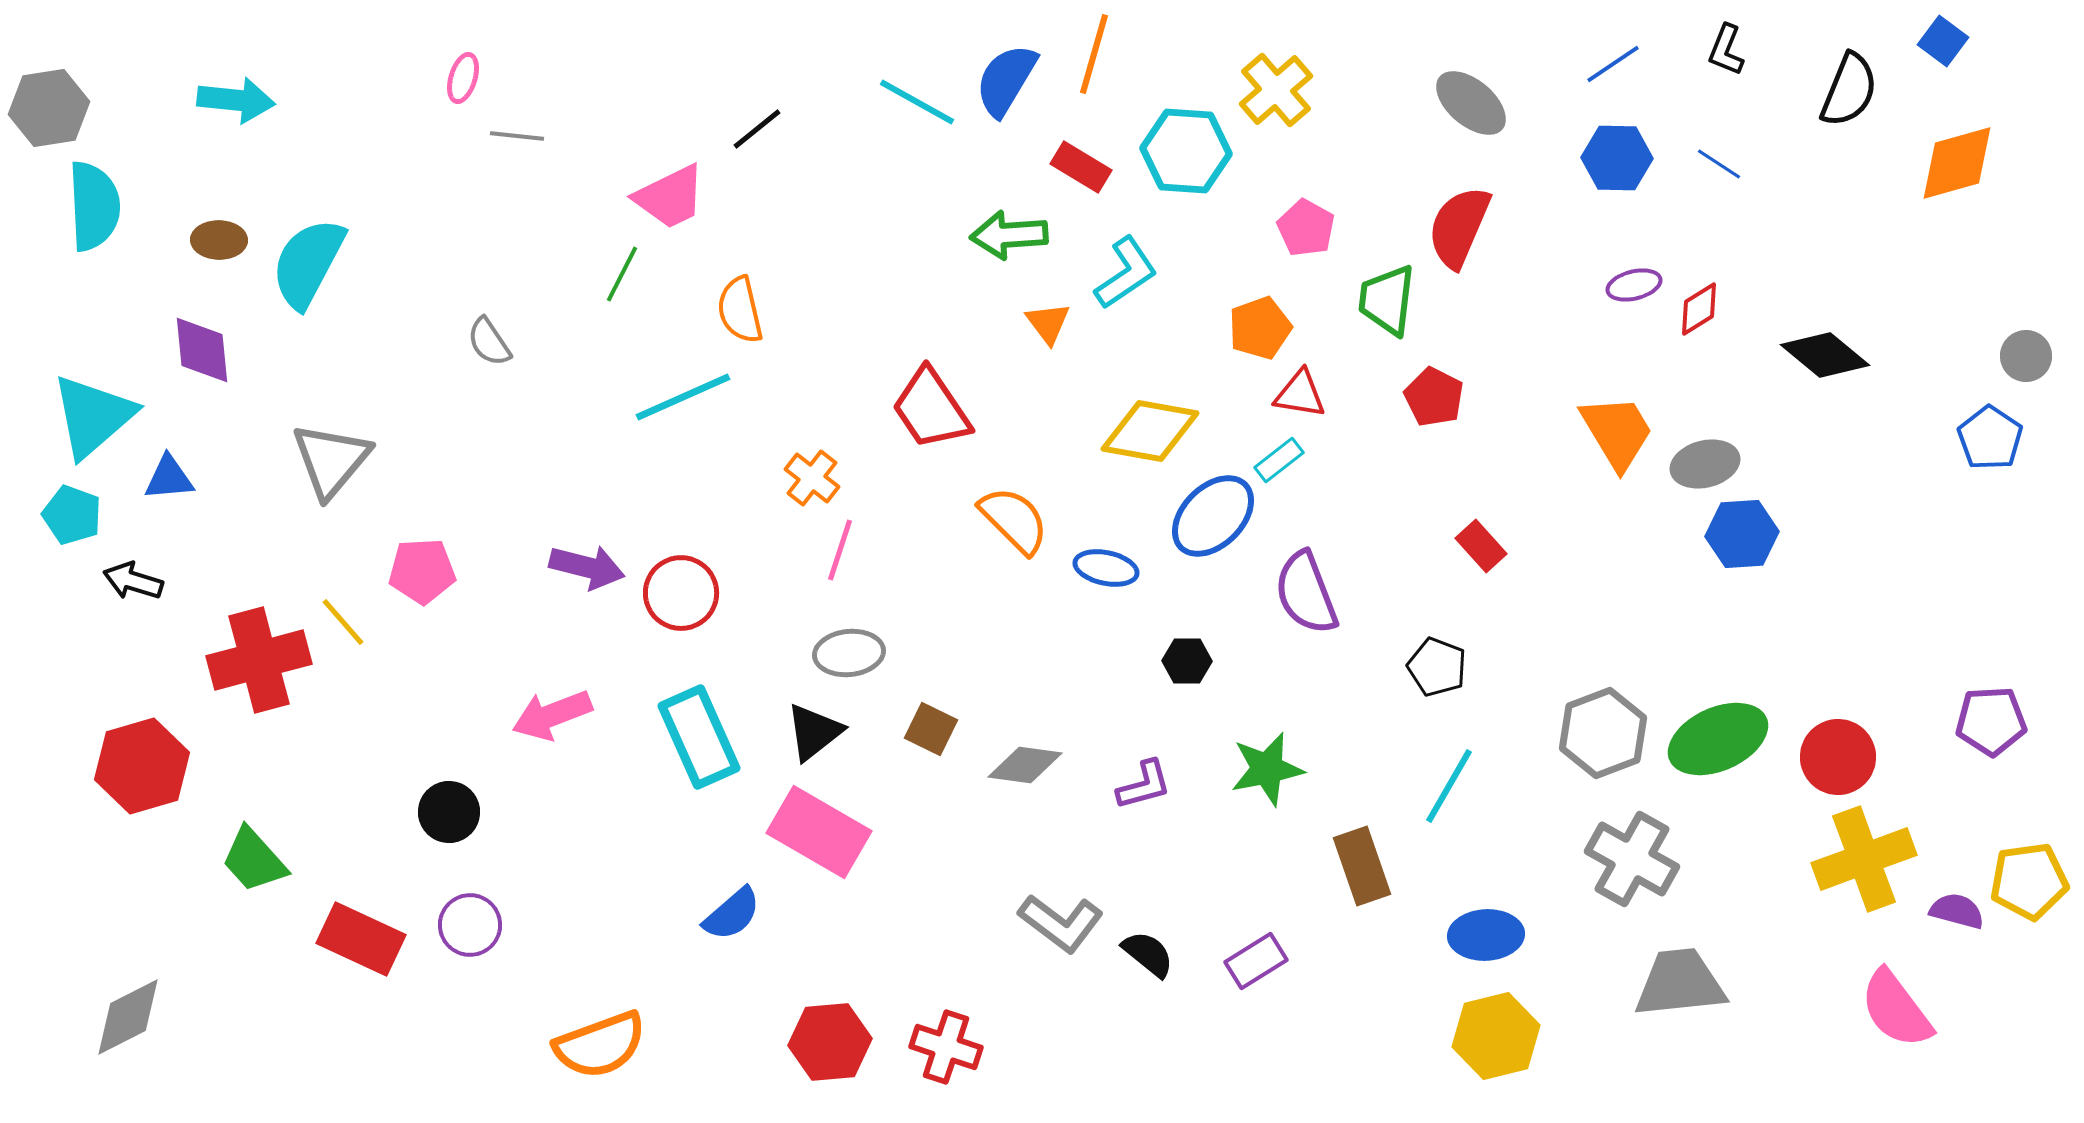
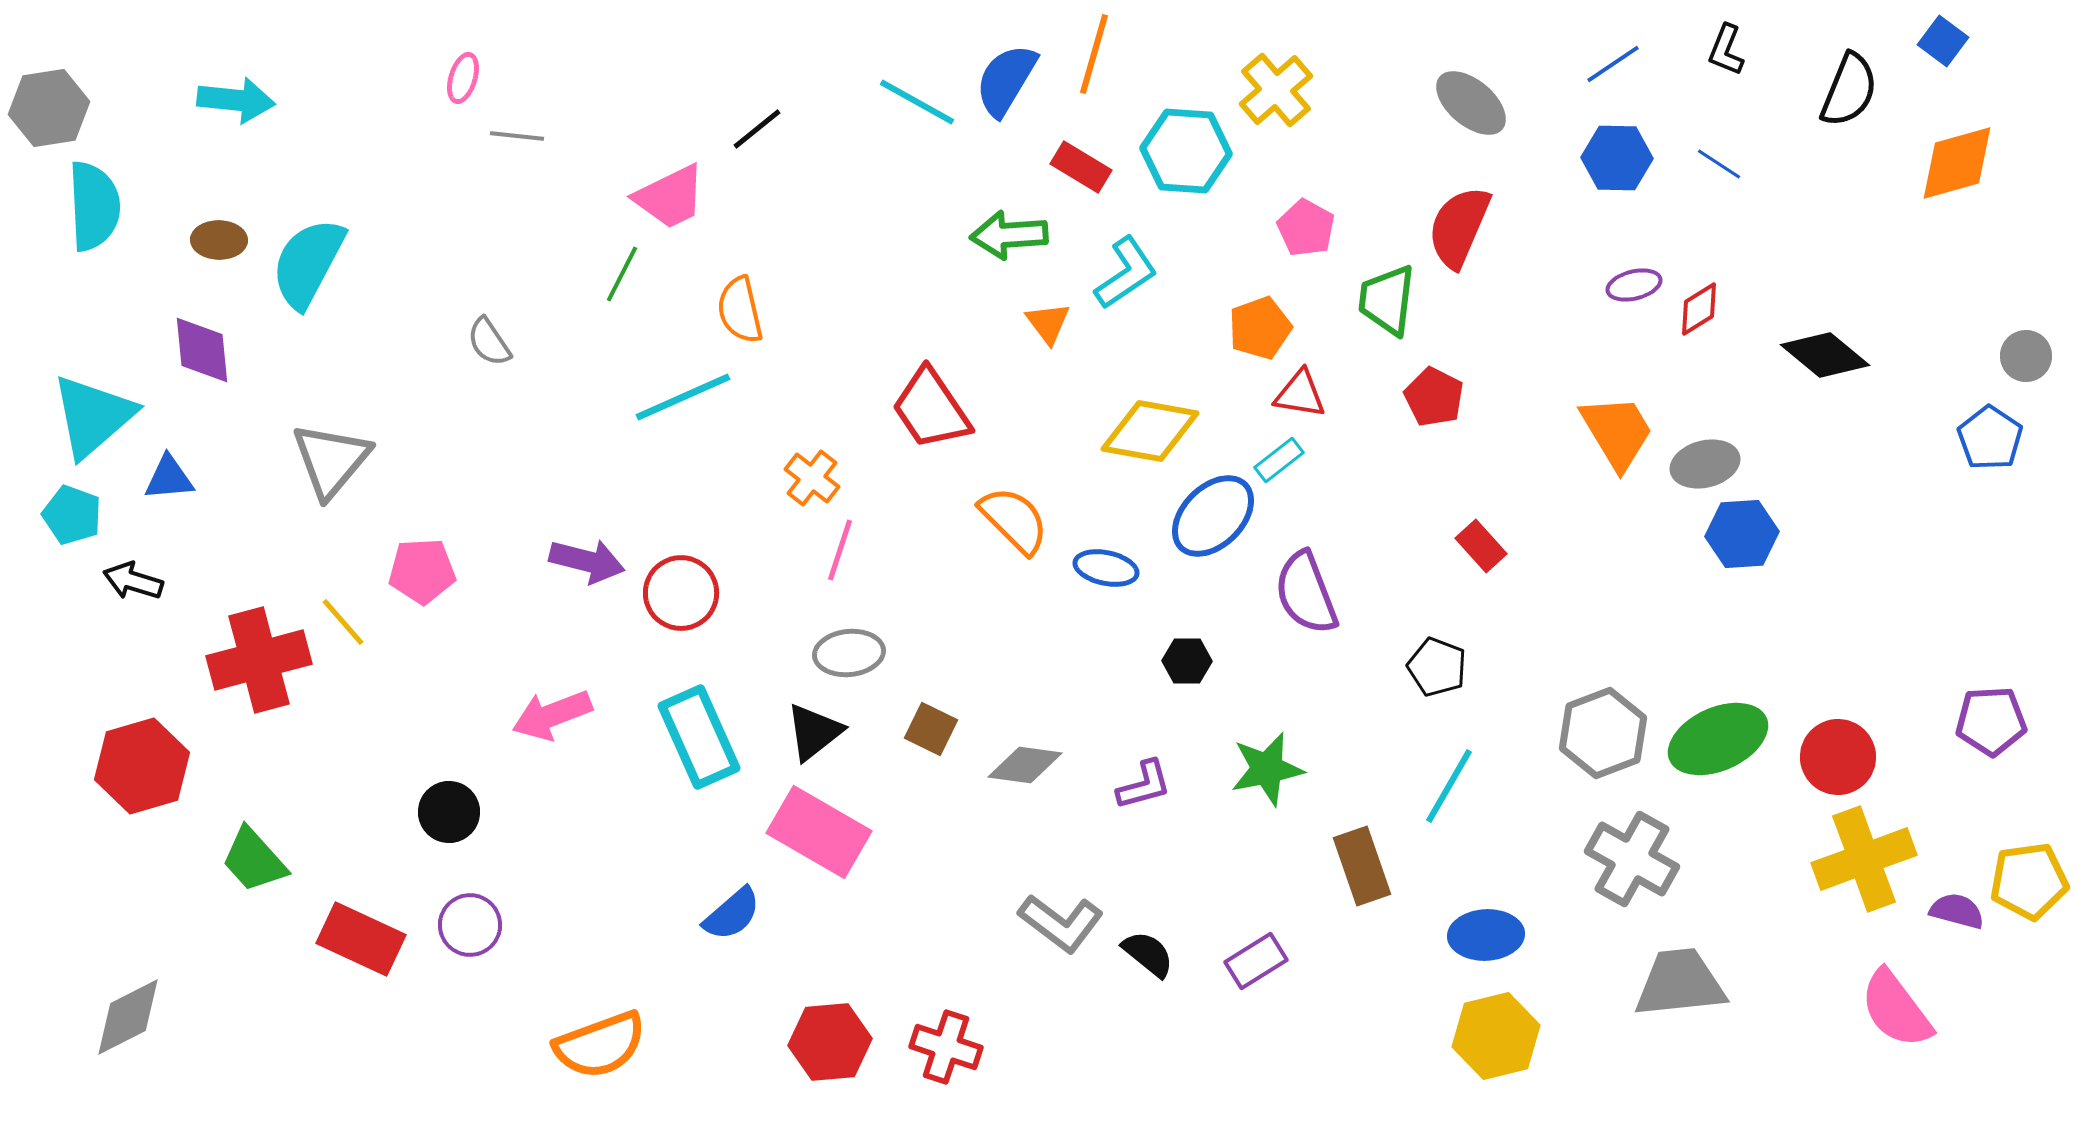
purple arrow at (587, 567): moved 6 px up
